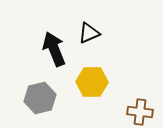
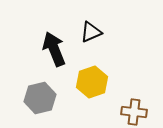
black triangle: moved 2 px right, 1 px up
yellow hexagon: rotated 20 degrees counterclockwise
brown cross: moved 6 px left
